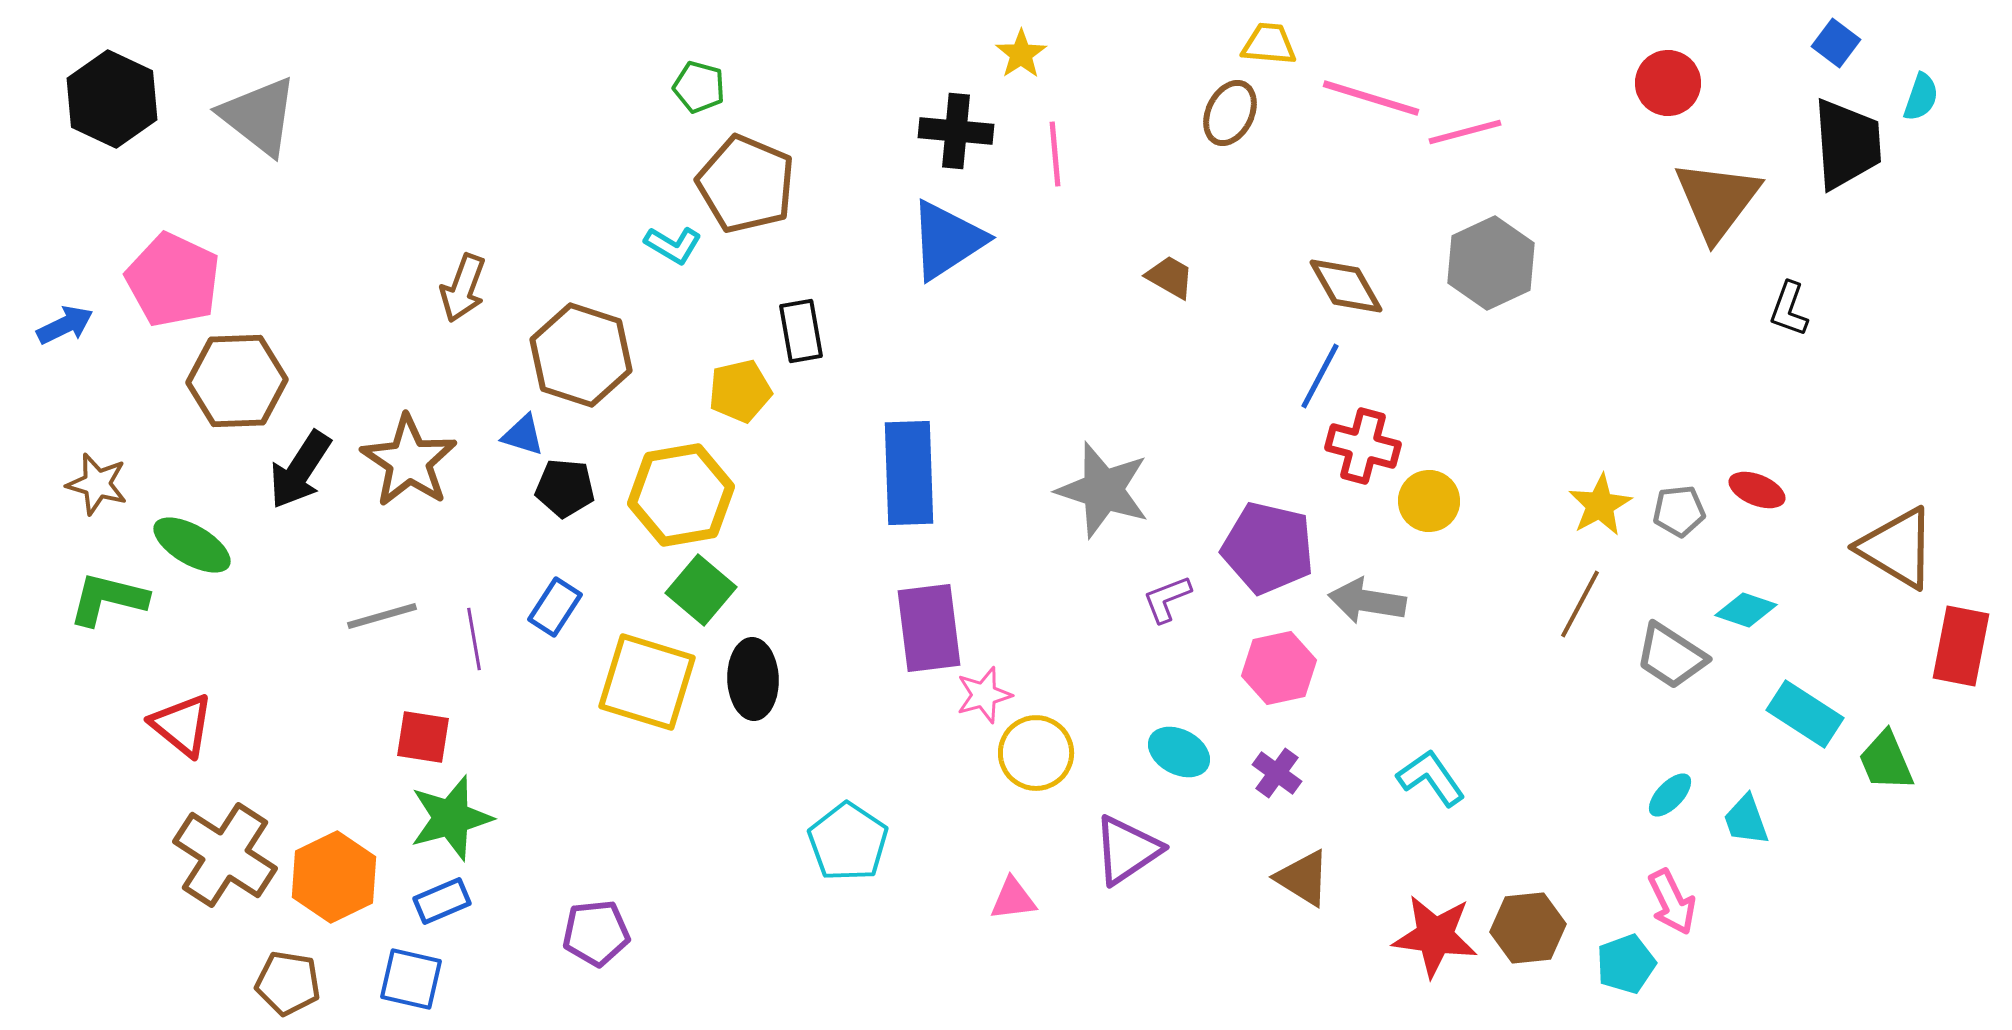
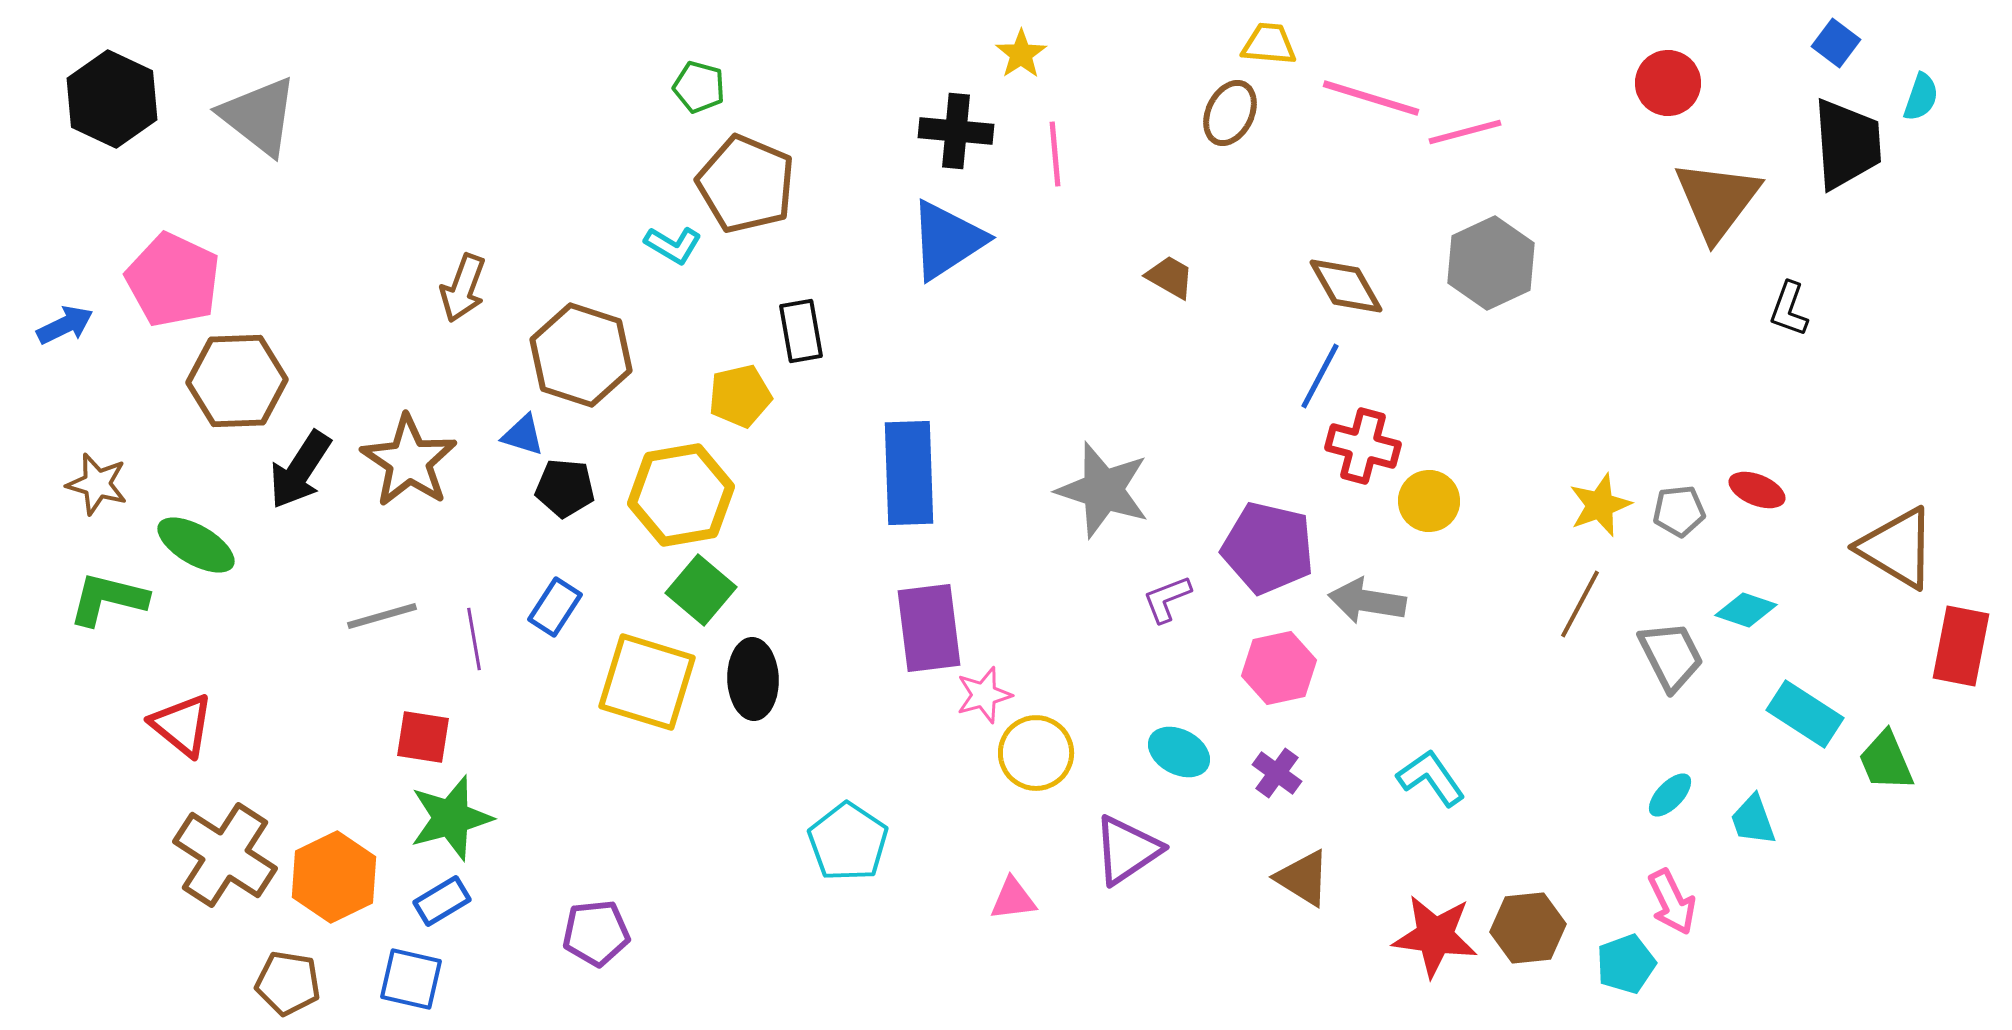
yellow pentagon at (740, 391): moved 5 px down
yellow star at (1600, 505): rotated 8 degrees clockwise
green ellipse at (192, 545): moved 4 px right
gray trapezoid at (1671, 656): rotated 150 degrees counterclockwise
cyan trapezoid at (1746, 820): moved 7 px right
blue rectangle at (442, 901): rotated 8 degrees counterclockwise
